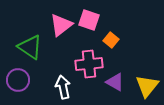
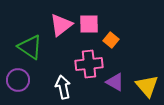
pink square: moved 4 px down; rotated 20 degrees counterclockwise
yellow triangle: rotated 20 degrees counterclockwise
